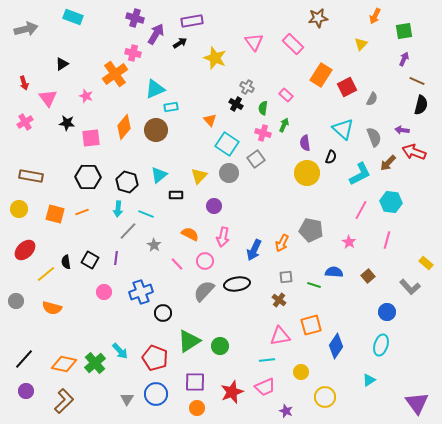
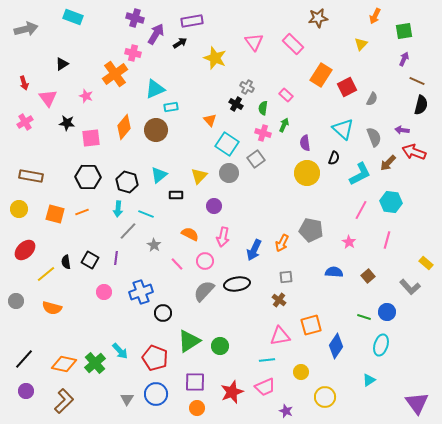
black semicircle at (331, 157): moved 3 px right, 1 px down
green line at (314, 285): moved 50 px right, 32 px down
